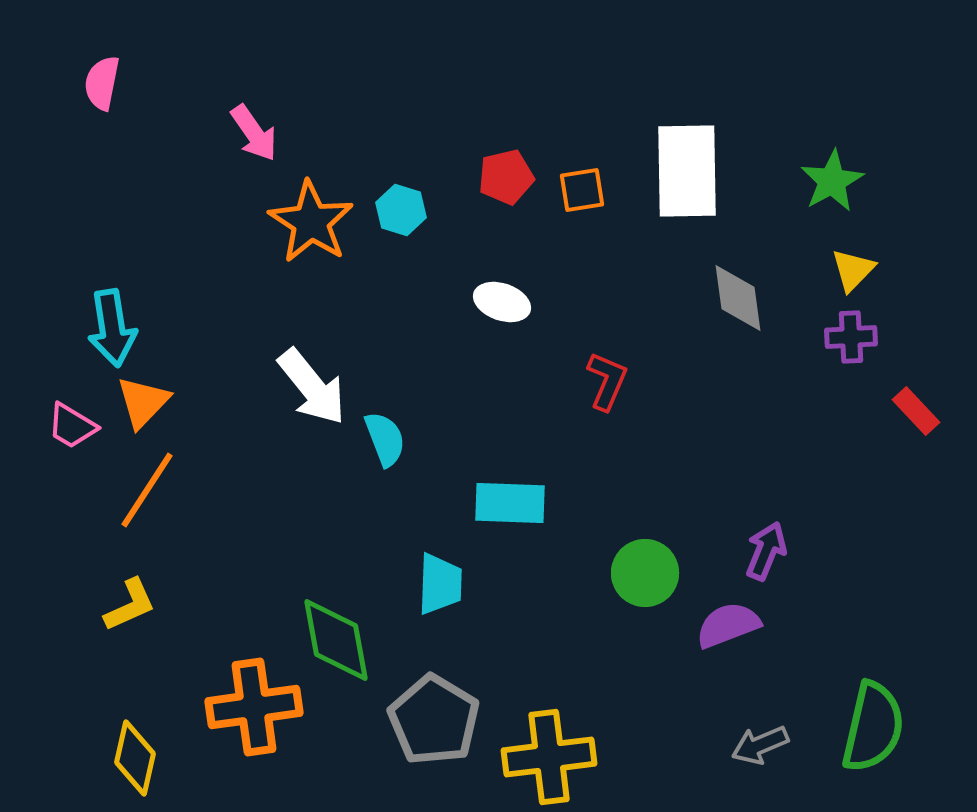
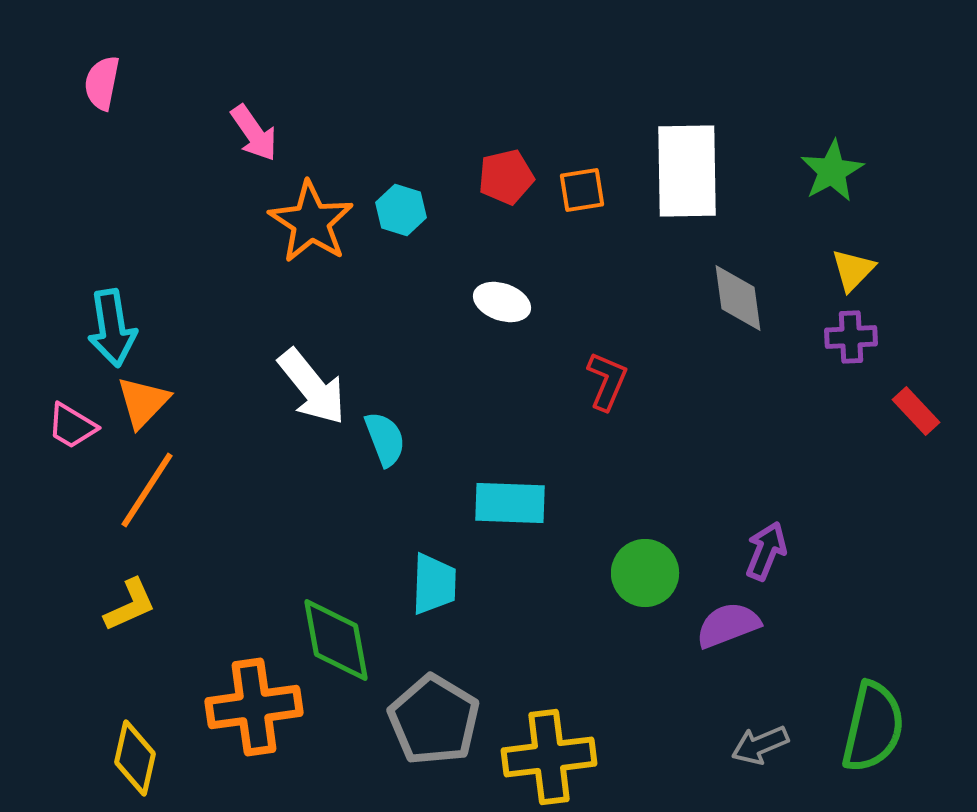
green star: moved 10 px up
cyan trapezoid: moved 6 px left
